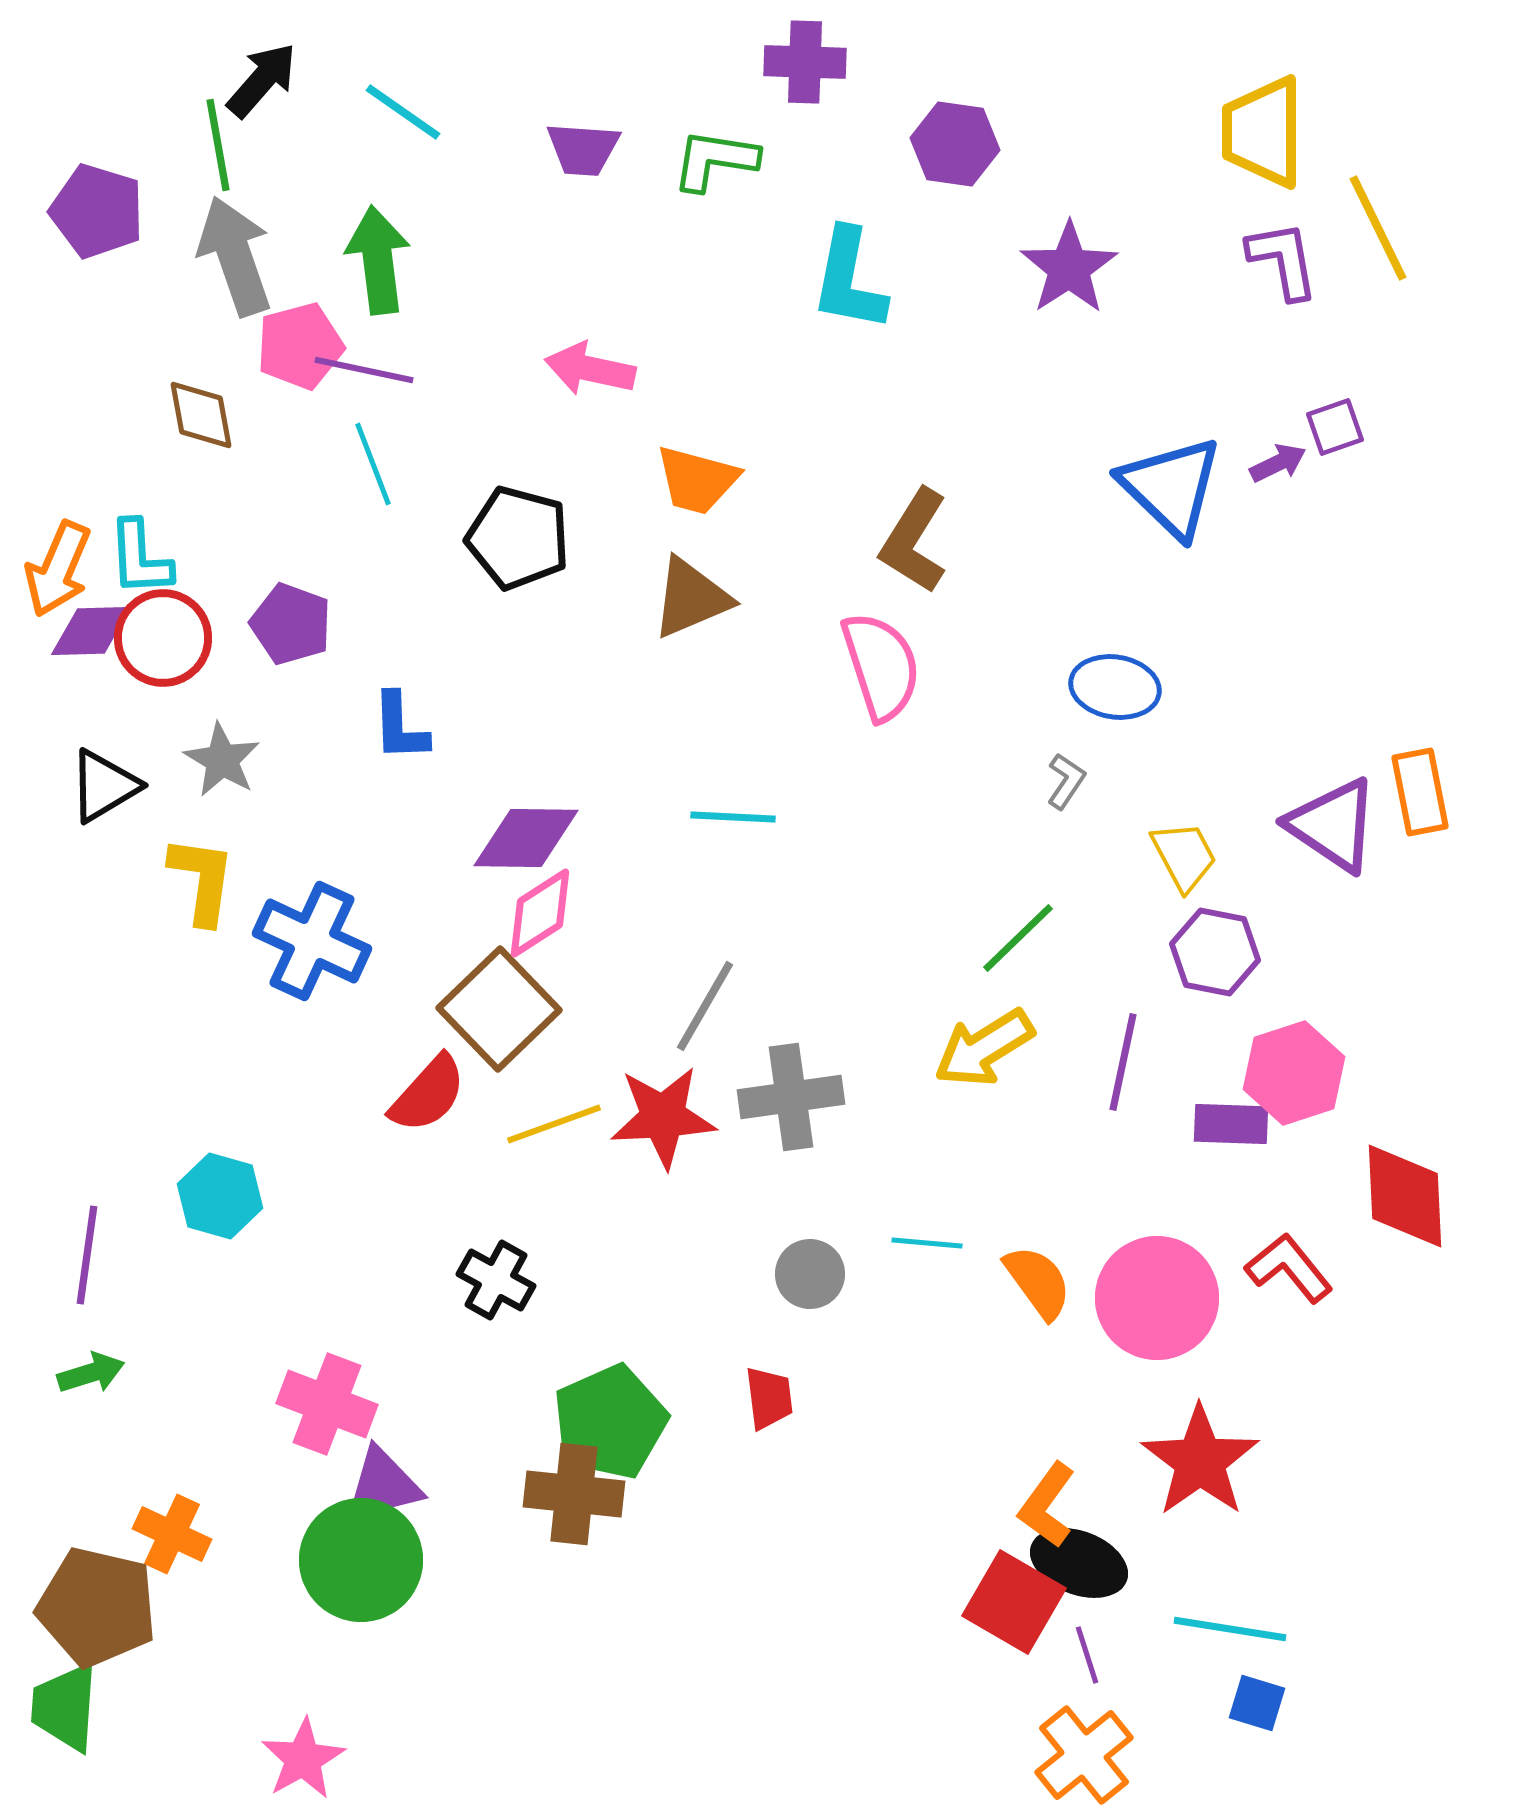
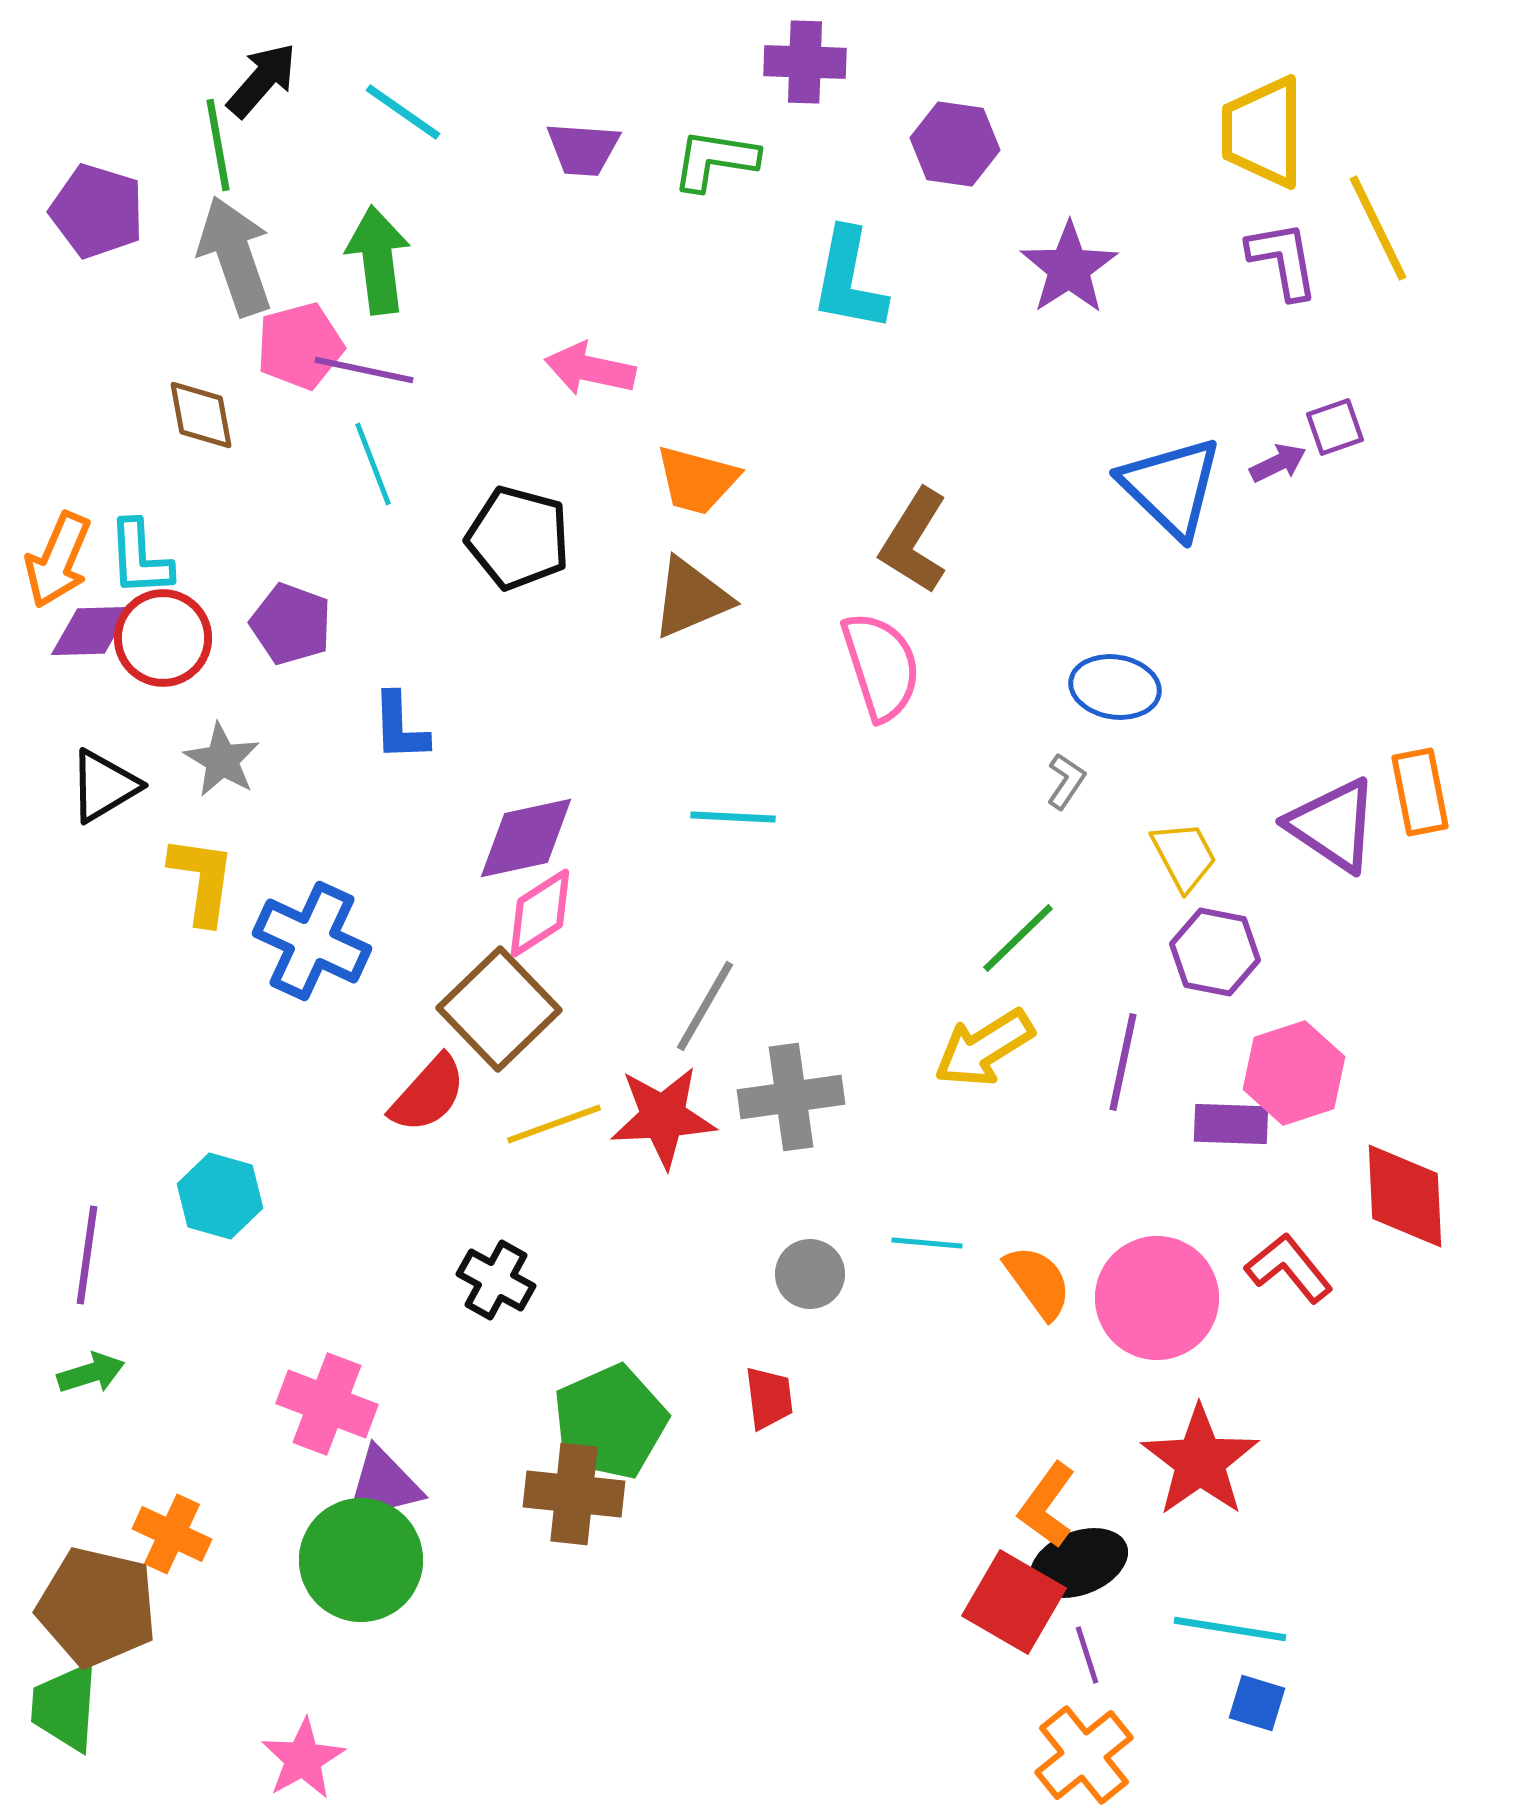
orange arrow at (58, 569): moved 9 px up
purple diamond at (526, 838): rotated 13 degrees counterclockwise
black ellipse at (1079, 1563): rotated 42 degrees counterclockwise
